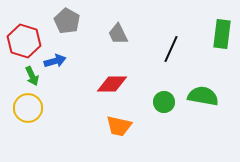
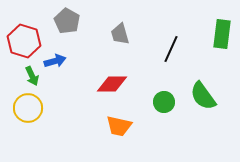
gray trapezoid: moved 2 px right; rotated 10 degrees clockwise
green semicircle: rotated 136 degrees counterclockwise
